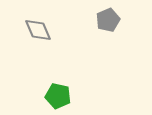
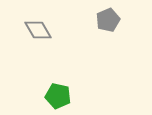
gray diamond: rotated 8 degrees counterclockwise
